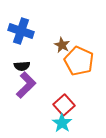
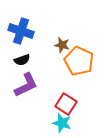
brown star: rotated 14 degrees counterclockwise
black semicircle: moved 6 px up; rotated 14 degrees counterclockwise
purple L-shape: rotated 20 degrees clockwise
red square: moved 2 px right, 1 px up; rotated 15 degrees counterclockwise
cyan star: rotated 18 degrees counterclockwise
